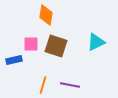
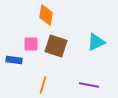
blue rectangle: rotated 21 degrees clockwise
purple line: moved 19 px right
